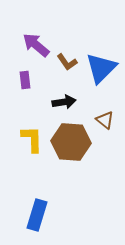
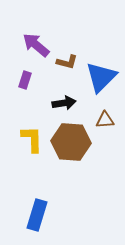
brown L-shape: rotated 40 degrees counterclockwise
blue triangle: moved 9 px down
purple rectangle: rotated 24 degrees clockwise
black arrow: moved 1 px down
brown triangle: rotated 42 degrees counterclockwise
